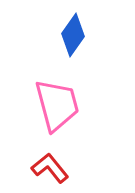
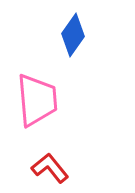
pink trapezoid: moved 20 px left, 5 px up; rotated 10 degrees clockwise
